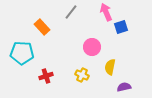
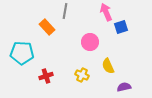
gray line: moved 6 px left, 1 px up; rotated 28 degrees counterclockwise
orange rectangle: moved 5 px right
pink circle: moved 2 px left, 5 px up
yellow semicircle: moved 2 px left, 1 px up; rotated 35 degrees counterclockwise
